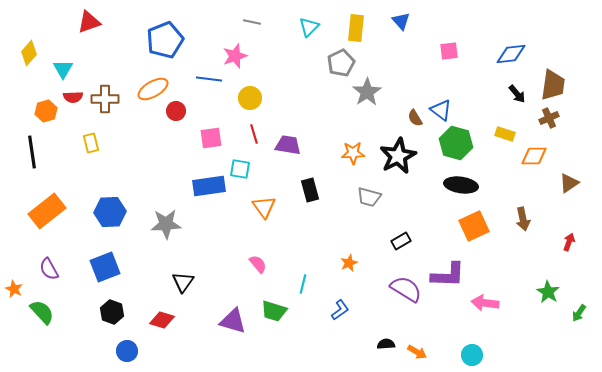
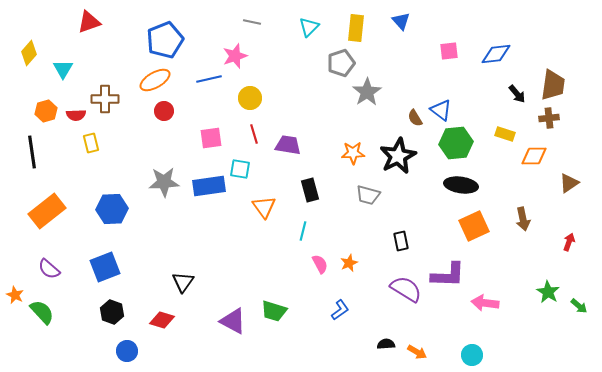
blue diamond at (511, 54): moved 15 px left
gray pentagon at (341, 63): rotated 8 degrees clockwise
blue line at (209, 79): rotated 20 degrees counterclockwise
orange ellipse at (153, 89): moved 2 px right, 9 px up
red semicircle at (73, 97): moved 3 px right, 18 px down
red circle at (176, 111): moved 12 px left
brown cross at (549, 118): rotated 18 degrees clockwise
green hexagon at (456, 143): rotated 20 degrees counterclockwise
gray trapezoid at (369, 197): moved 1 px left, 2 px up
blue hexagon at (110, 212): moved 2 px right, 3 px up
gray star at (166, 224): moved 2 px left, 42 px up
black rectangle at (401, 241): rotated 72 degrees counterclockwise
pink semicircle at (258, 264): moved 62 px right; rotated 12 degrees clockwise
purple semicircle at (49, 269): rotated 20 degrees counterclockwise
cyan line at (303, 284): moved 53 px up
orange star at (14, 289): moved 1 px right, 6 px down
green arrow at (579, 313): moved 7 px up; rotated 84 degrees counterclockwise
purple triangle at (233, 321): rotated 12 degrees clockwise
